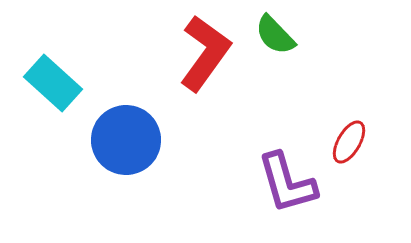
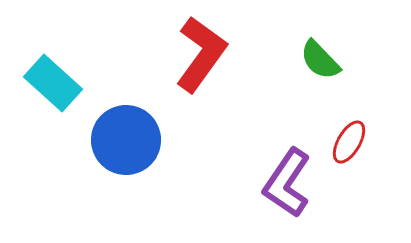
green semicircle: moved 45 px right, 25 px down
red L-shape: moved 4 px left, 1 px down
purple L-shape: rotated 50 degrees clockwise
